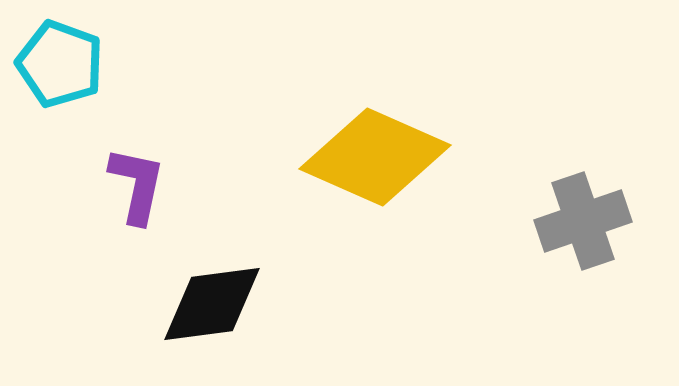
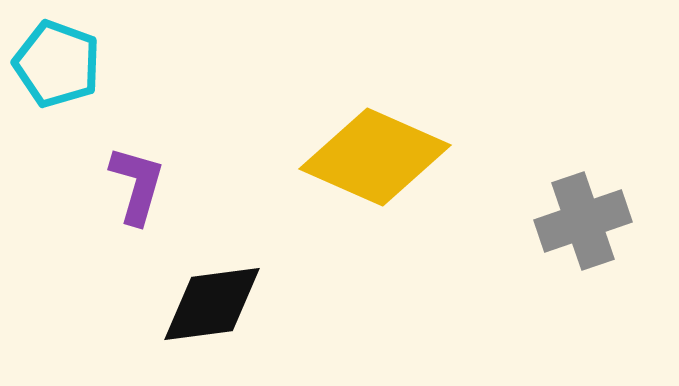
cyan pentagon: moved 3 px left
purple L-shape: rotated 4 degrees clockwise
